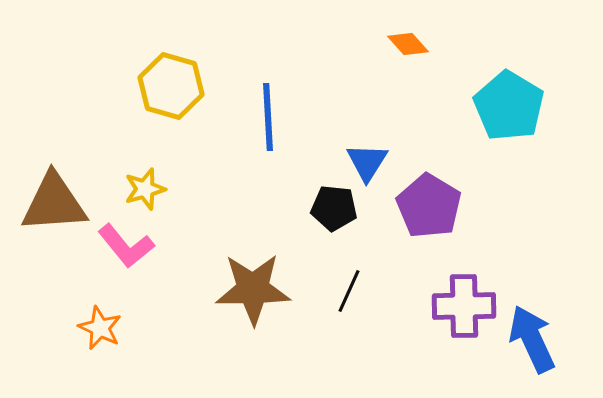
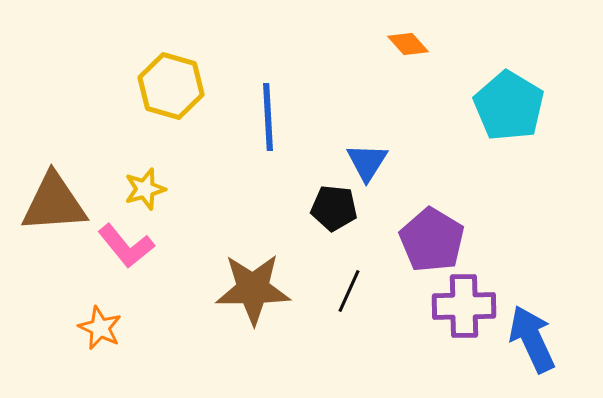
purple pentagon: moved 3 px right, 34 px down
